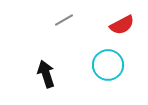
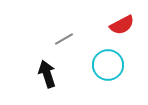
gray line: moved 19 px down
black arrow: moved 1 px right
